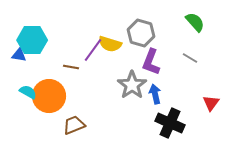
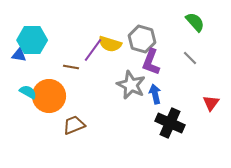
gray hexagon: moved 1 px right, 6 px down
gray line: rotated 14 degrees clockwise
gray star: moved 1 px left; rotated 12 degrees counterclockwise
